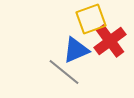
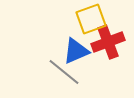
red cross: moved 2 px left, 1 px down; rotated 16 degrees clockwise
blue triangle: moved 1 px down
